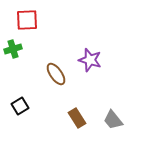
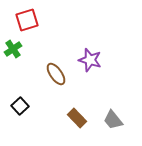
red square: rotated 15 degrees counterclockwise
green cross: rotated 18 degrees counterclockwise
black square: rotated 12 degrees counterclockwise
brown rectangle: rotated 12 degrees counterclockwise
